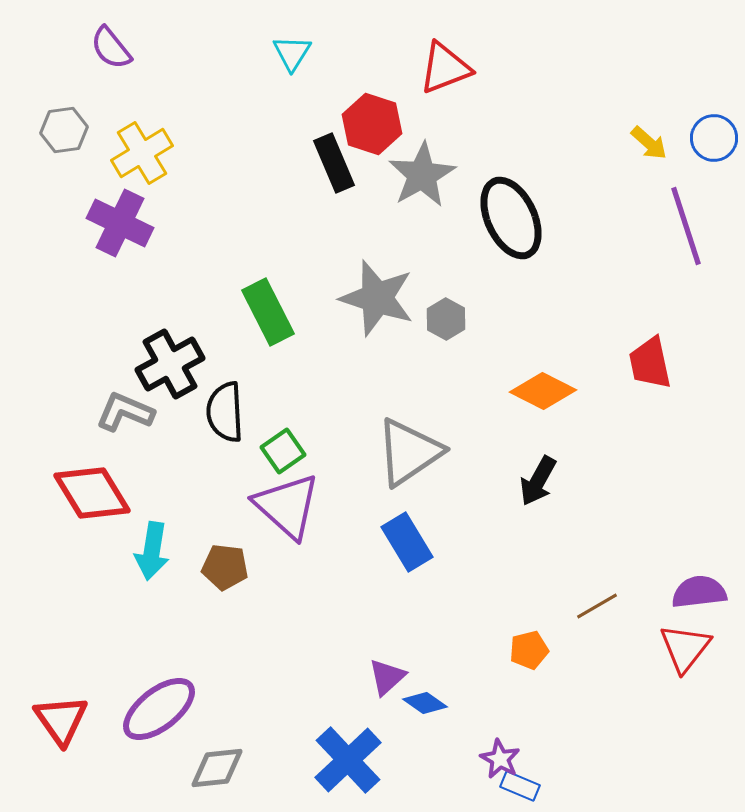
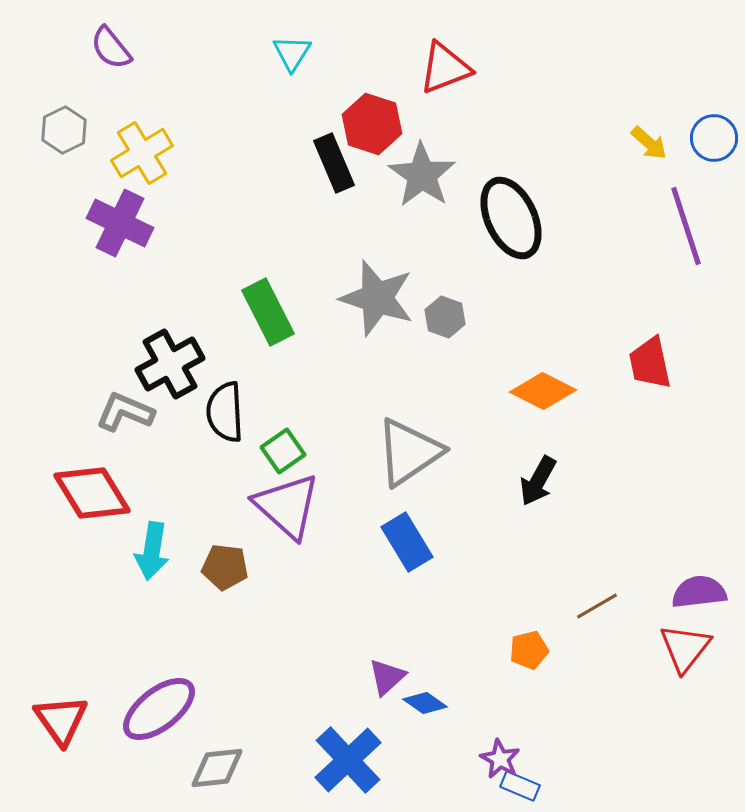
gray hexagon at (64, 130): rotated 18 degrees counterclockwise
gray star at (422, 175): rotated 8 degrees counterclockwise
gray hexagon at (446, 319): moved 1 px left, 2 px up; rotated 9 degrees counterclockwise
